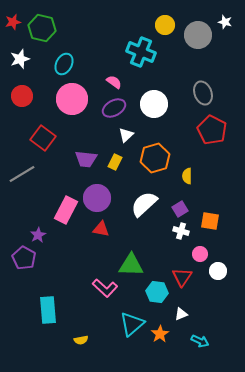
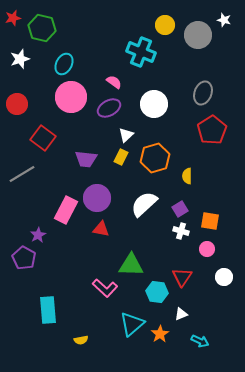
red star at (13, 22): moved 4 px up
white star at (225, 22): moved 1 px left, 2 px up
gray ellipse at (203, 93): rotated 40 degrees clockwise
red circle at (22, 96): moved 5 px left, 8 px down
pink circle at (72, 99): moved 1 px left, 2 px up
purple ellipse at (114, 108): moved 5 px left
red pentagon at (212, 130): rotated 12 degrees clockwise
yellow rectangle at (115, 162): moved 6 px right, 5 px up
pink circle at (200, 254): moved 7 px right, 5 px up
white circle at (218, 271): moved 6 px right, 6 px down
